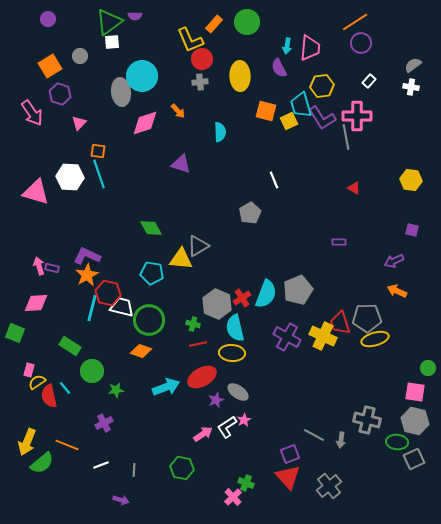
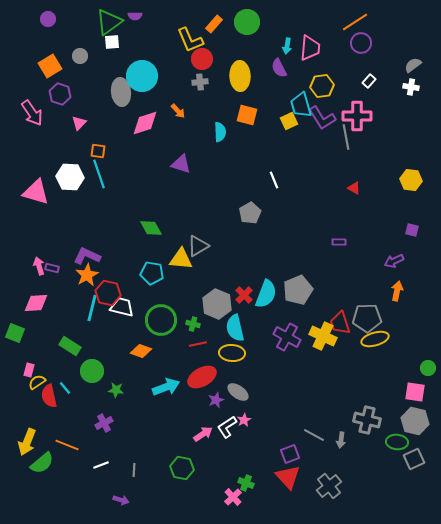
orange square at (266, 111): moved 19 px left, 4 px down
orange arrow at (397, 291): rotated 78 degrees clockwise
red cross at (242, 298): moved 2 px right, 3 px up; rotated 12 degrees counterclockwise
green circle at (149, 320): moved 12 px right
green star at (116, 390): rotated 14 degrees clockwise
